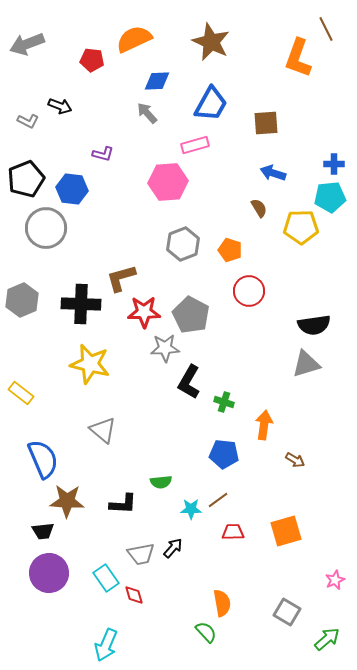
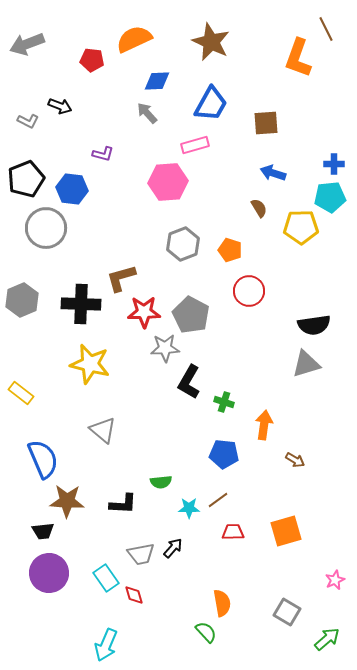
cyan star at (191, 509): moved 2 px left, 1 px up
